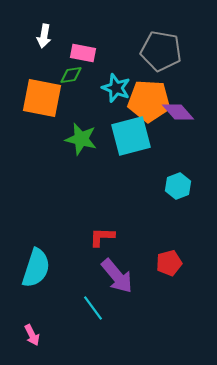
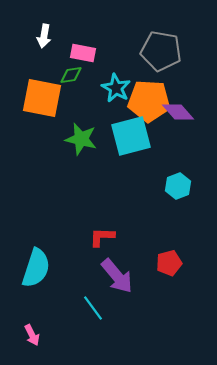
cyan star: rotated 8 degrees clockwise
